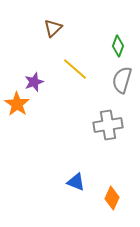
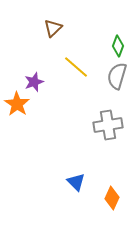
yellow line: moved 1 px right, 2 px up
gray semicircle: moved 5 px left, 4 px up
blue triangle: rotated 24 degrees clockwise
